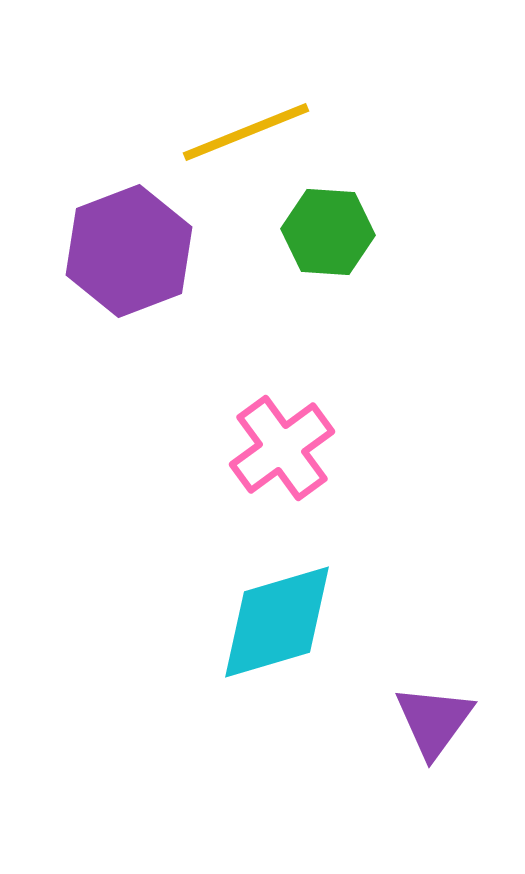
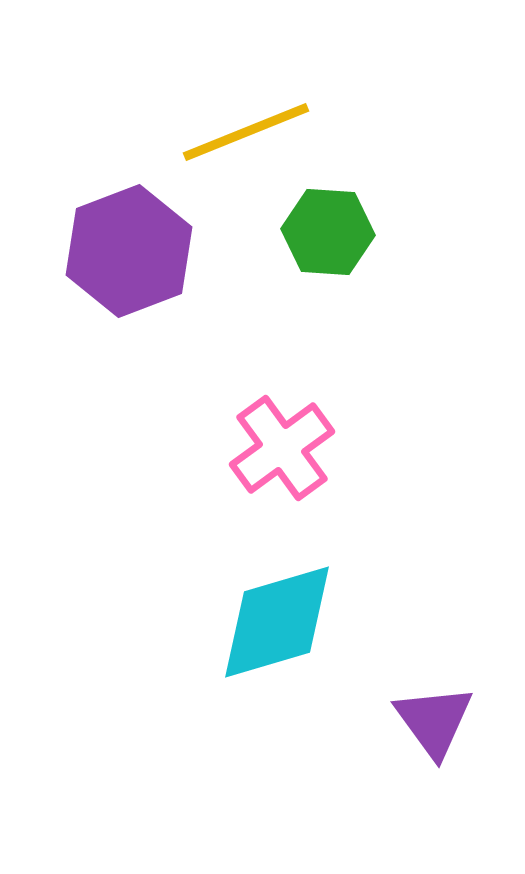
purple triangle: rotated 12 degrees counterclockwise
